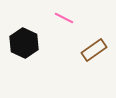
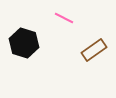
black hexagon: rotated 8 degrees counterclockwise
